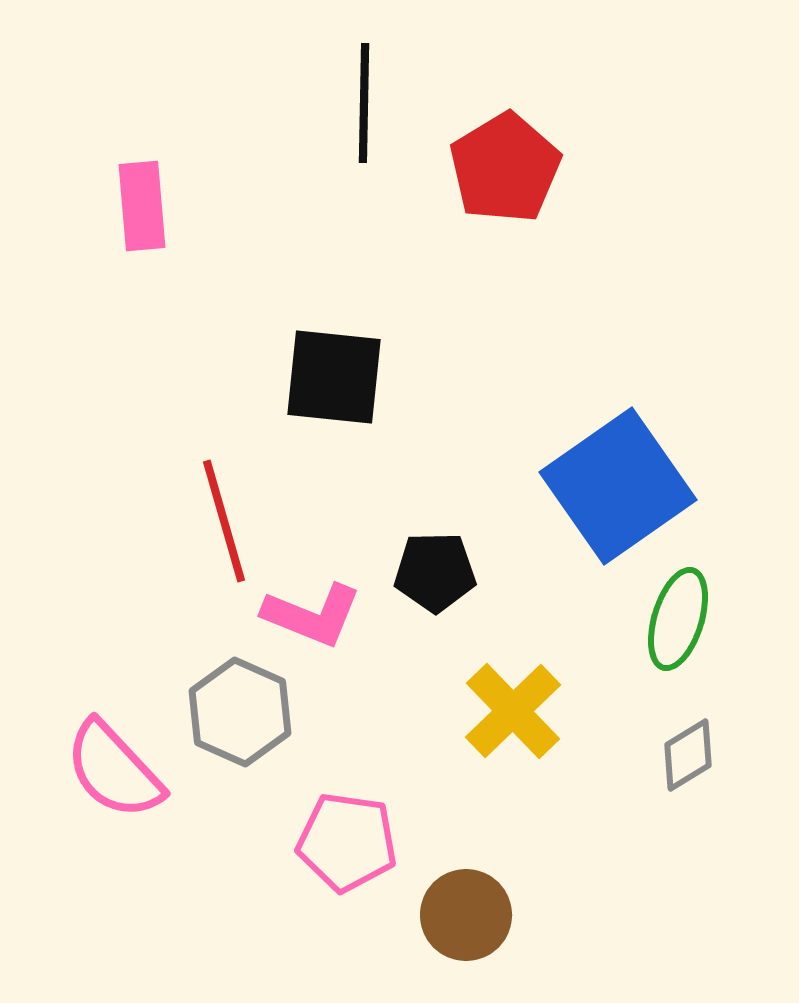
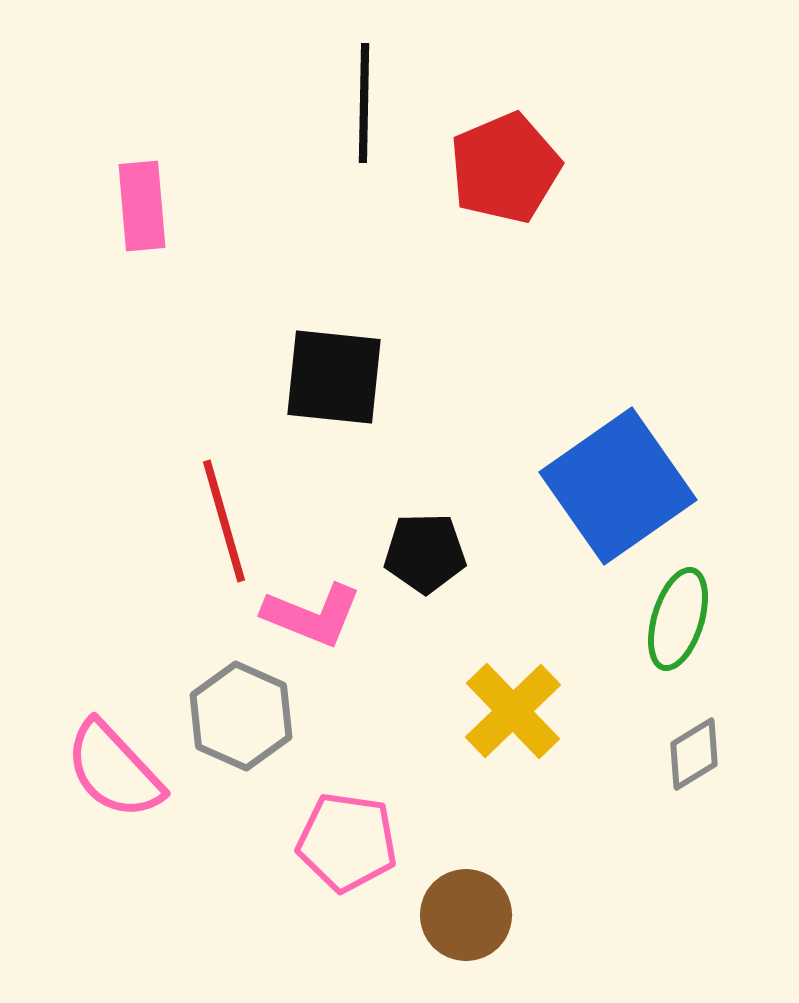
red pentagon: rotated 8 degrees clockwise
black pentagon: moved 10 px left, 19 px up
gray hexagon: moved 1 px right, 4 px down
gray diamond: moved 6 px right, 1 px up
